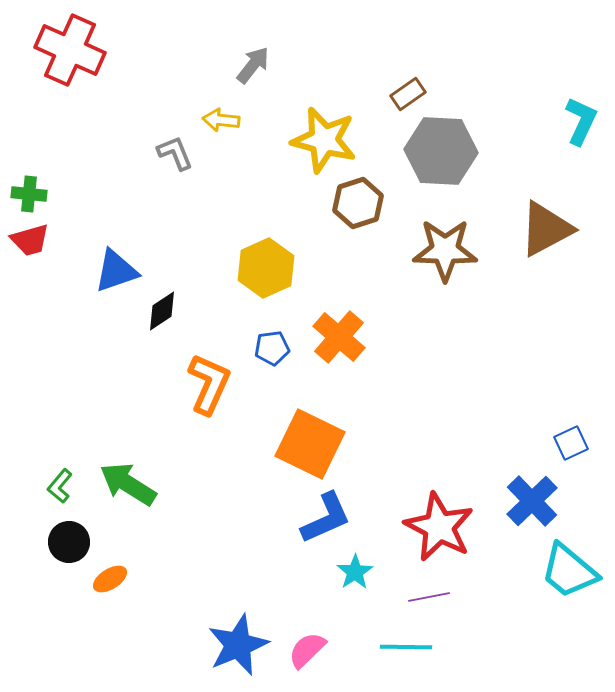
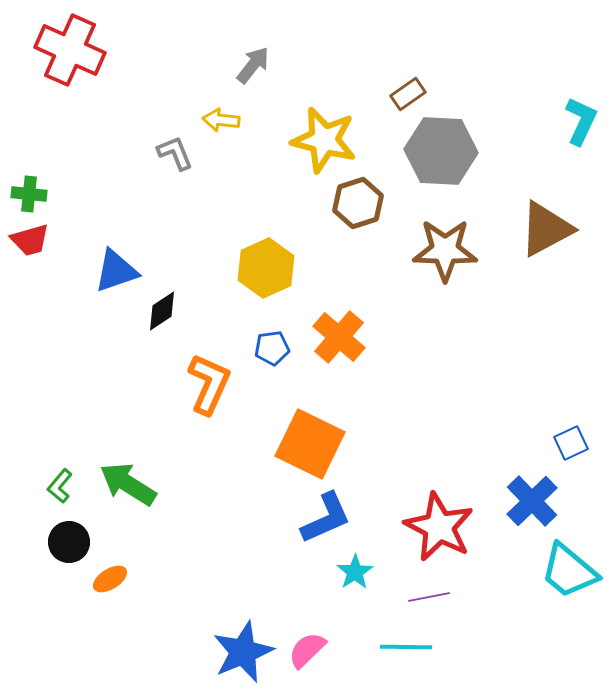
blue star: moved 5 px right, 7 px down
